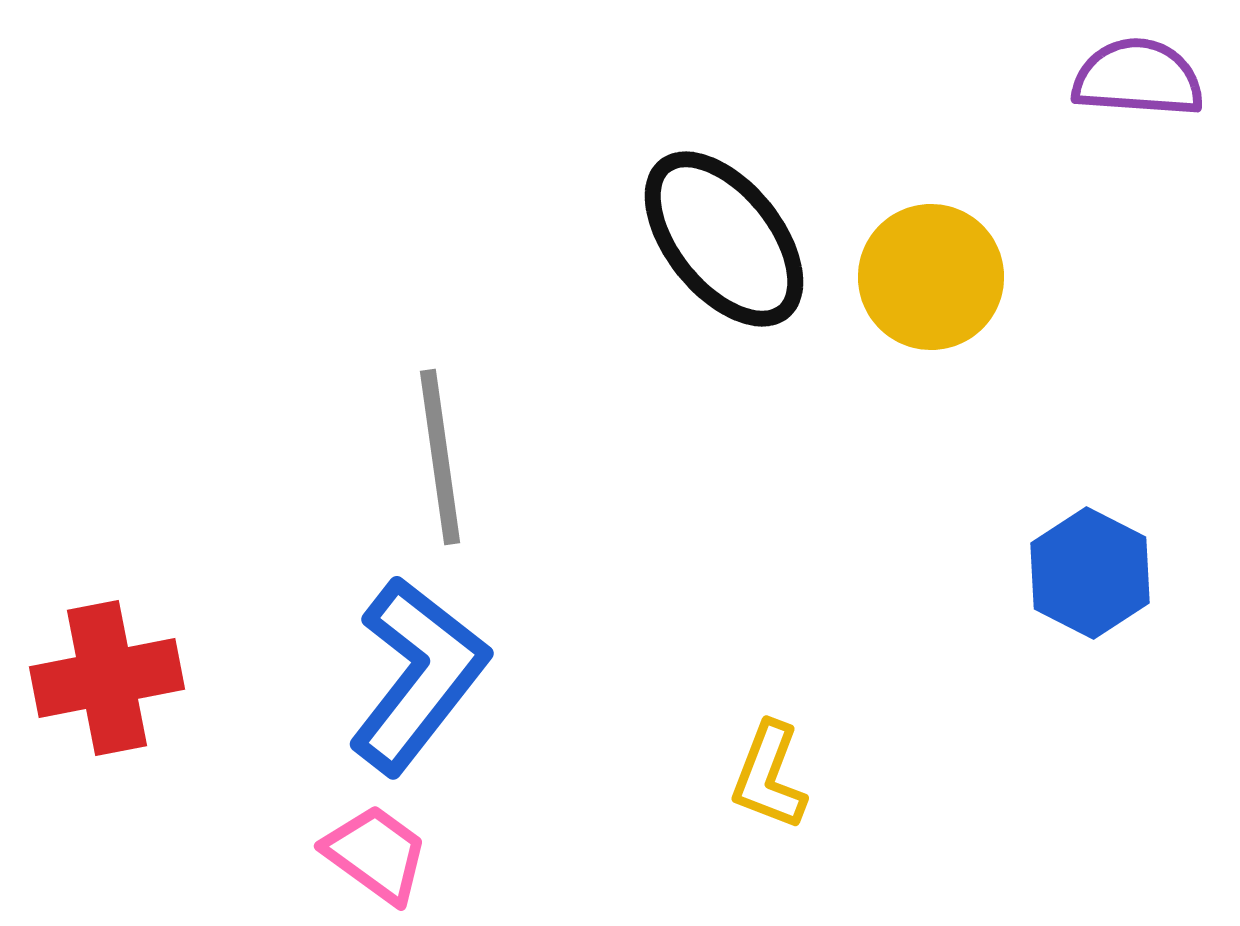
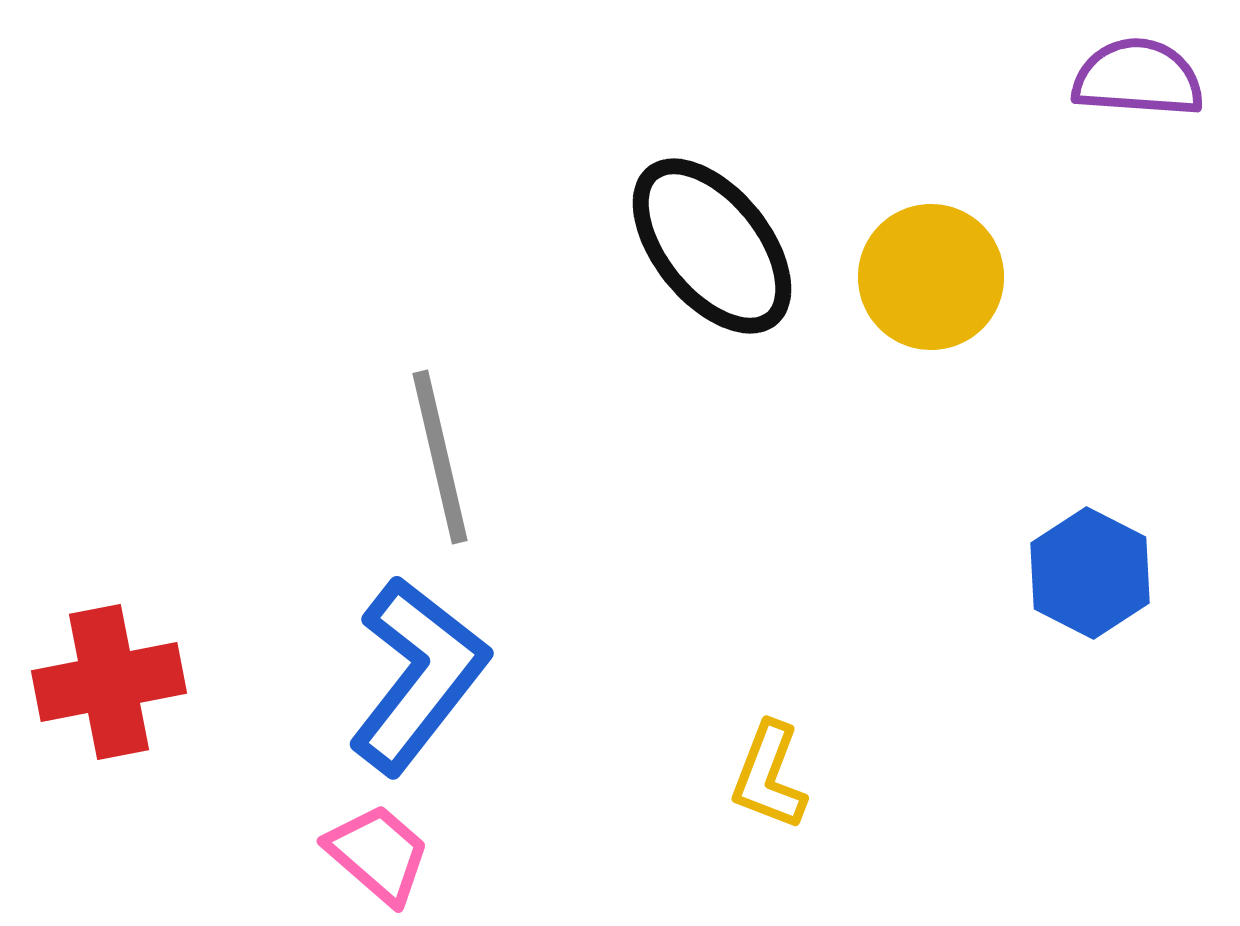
black ellipse: moved 12 px left, 7 px down
gray line: rotated 5 degrees counterclockwise
red cross: moved 2 px right, 4 px down
pink trapezoid: moved 2 px right; rotated 5 degrees clockwise
